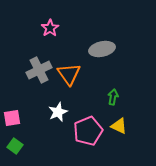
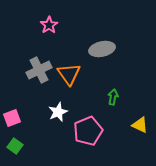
pink star: moved 1 px left, 3 px up
pink square: rotated 12 degrees counterclockwise
yellow triangle: moved 21 px right, 1 px up
